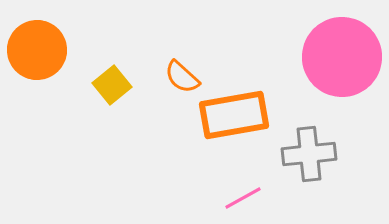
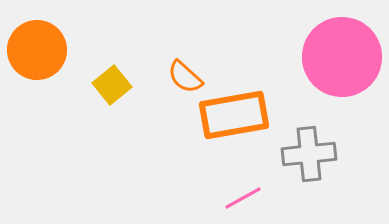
orange semicircle: moved 3 px right
